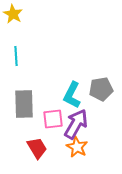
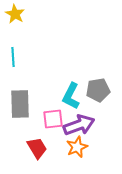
yellow star: moved 2 px right
cyan line: moved 3 px left, 1 px down
gray pentagon: moved 3 px left, 1 px down
cyan L-shape: moved 1 px left, 1 px down
gray rectangle: moved 4 px left
purple arrow: moved 3 px right, 1 px down; rotated 40 degrees clockwise
orange star: rotated 20 degrees clockwise
